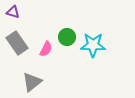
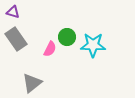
gray rectangle: moved 1 px left, 4 px up
pink semicircle: moved 4 px right
gray triangle: moved 1 px down
